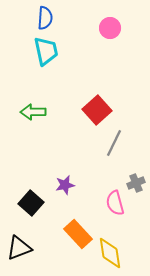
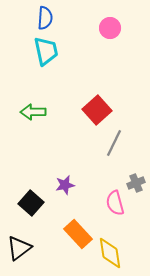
black triangle: rotated 16 degrees counterclockwise
